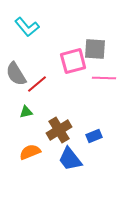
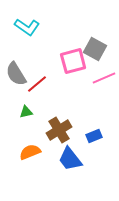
cyan L-shape: rotated 15 degrees counterclockwise
gray square: rotated 25 degrees clockwise
pink line: rotated 25 degrees counterclockwise
